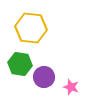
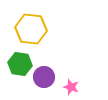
yellow hexagon: moved 1 px down
